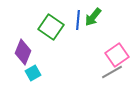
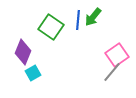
gray line: rotated 20 degrees counterclockwise
